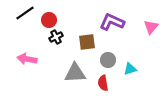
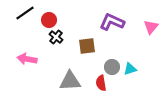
black cross: rotated 24 degrees counterclockwise
brown square: moved 4 px down
gray circle: moved 4 px right, 7 px down
gray triangle: moved 5 px left, 8 px down
red semicircle: moved 2 px left
